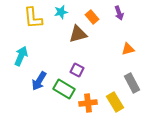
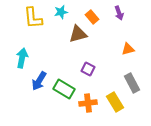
cyan arrow: moved 1 px right, 2 px down; rotated 12 degrees counterclockwise
purple square: moved 11 px right, 1 px up
